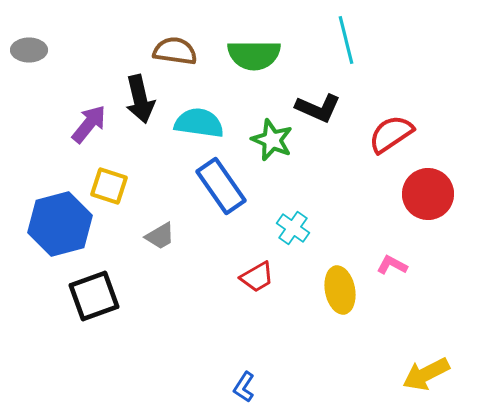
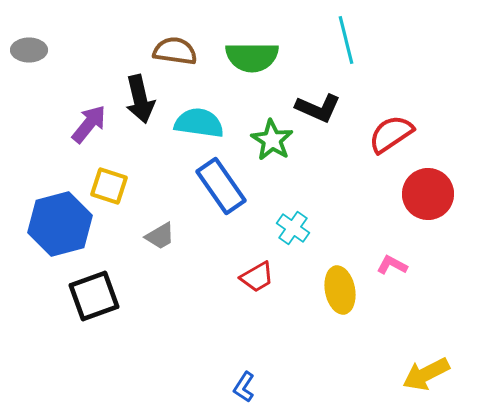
green semicircle: moved 2 px left, 2 px down
green star: rotated 9 degrees clockwise
